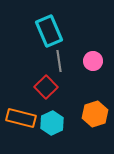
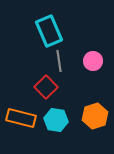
orange hexagon: moved 2 px down
cyan hexagon: moved 4 px right, 3 px up; rotated 25 degrees counterclockwise
